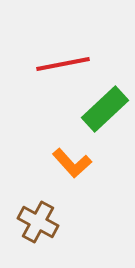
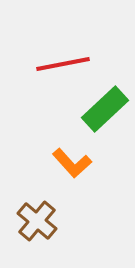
brown cross: moved 1 px left, 1 px up; rotated 12 degrees clockwise
